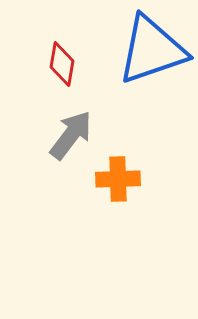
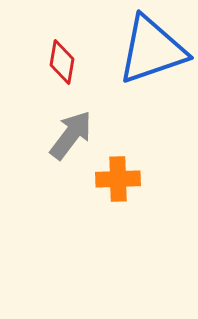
red diamond: moved 2 px up
